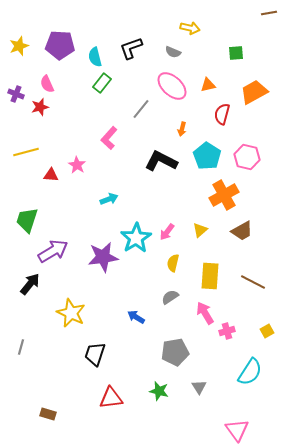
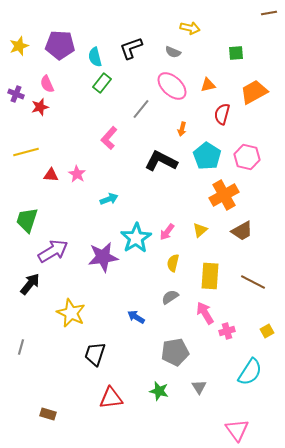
pink star at (77, 165): moved 9 px down
